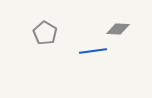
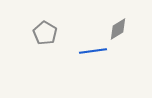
gray diamond: rotated 35 degrees counterclockwise
